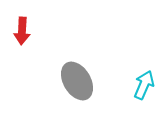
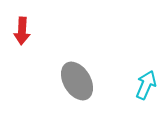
cyan arrow: moved 2 px right
